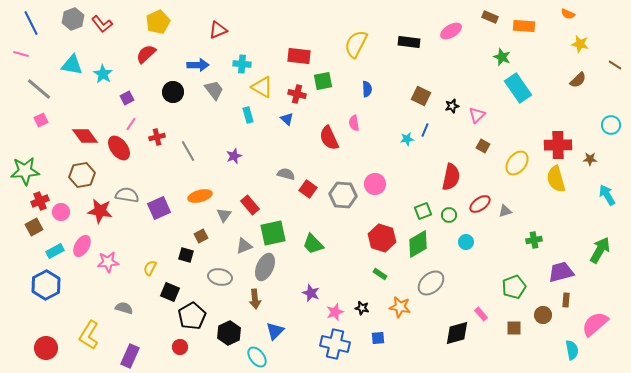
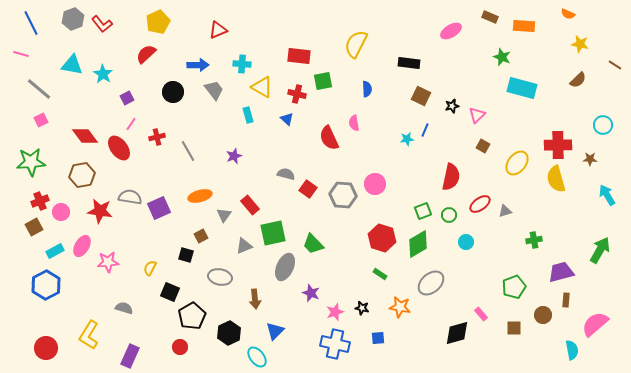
black rectangle at (409, 42): moved 21 px down
cyan rectangle at (518, 88): moved 4 px right; rotated 40 degrees counterclockwise
cyan circle at (611, 125): moved 8 px left
green star at (25, 171): moved 6 px right, 9 px up
gray semicircle at (127, 195): moved 3 px right, 2 px down
gray ellipse at (265, 267): moved 20 px right
